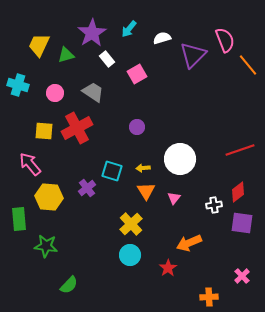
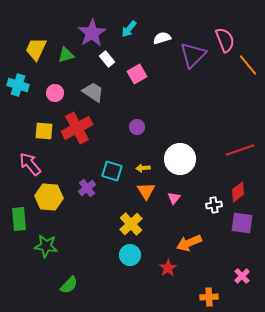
yellow trapezoid: moved 3 px left, 4 px down
